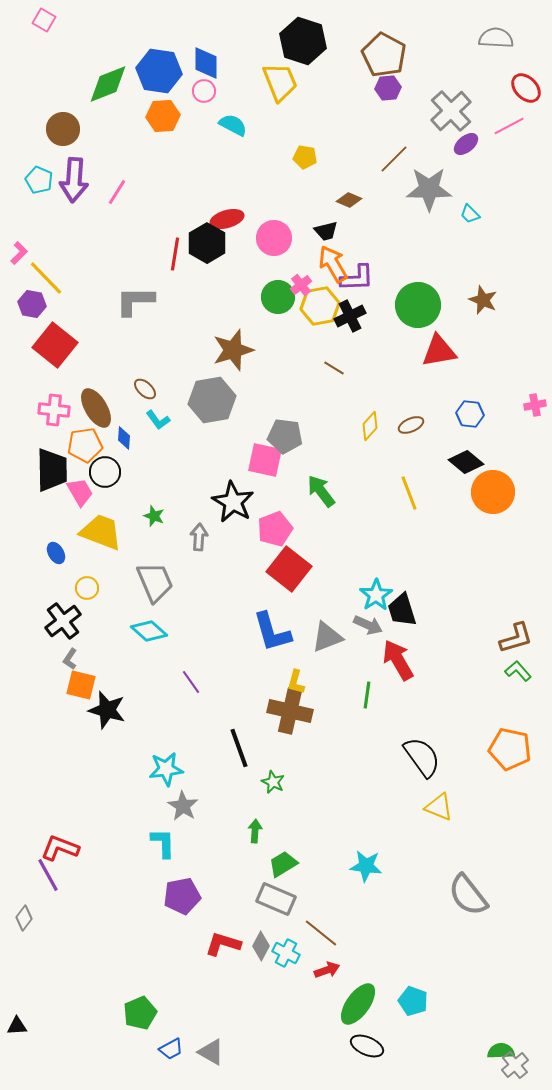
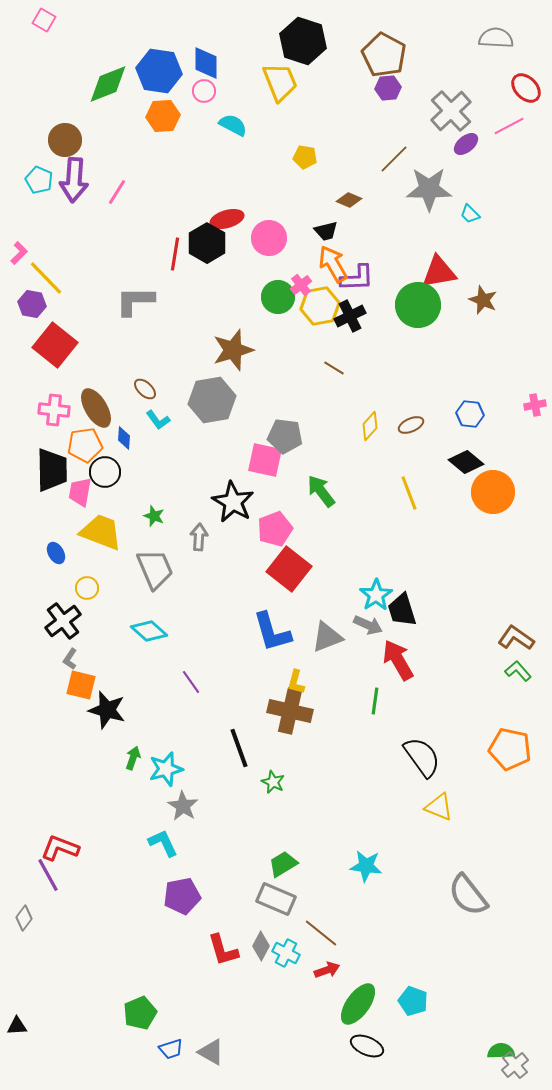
brown circle at (63, 129): moved 2 px right, 11 px down
pink circle at (274, 238): moved 5 px left
red triangle at (439, 351): moved 79 px up
pink trapezoid at (80, 492): rotated 140 degrees counterclockwise
gray trapezoid at (155, 582): moved 13 px up
brown L-shape at (516, 638): rotated 129 degrees counterclockwise
green line at (367, 695): moved 8 px right, 6 px down
cyan star at (166, 769): rotated 8 degrees counterclockwise
green arrow at (255, 831): moved 122 px left, 73 px up; rotated 15 degrees clockwise
cyan L-shape at (163, 843): rotated 24 degrees counterclockwise
red L-shape at (223, 944): moved 6 px down; rotated 123 degrees counterclockwise
blue trapezoid at (171, 1049): rotated 10 degrees clockwise
